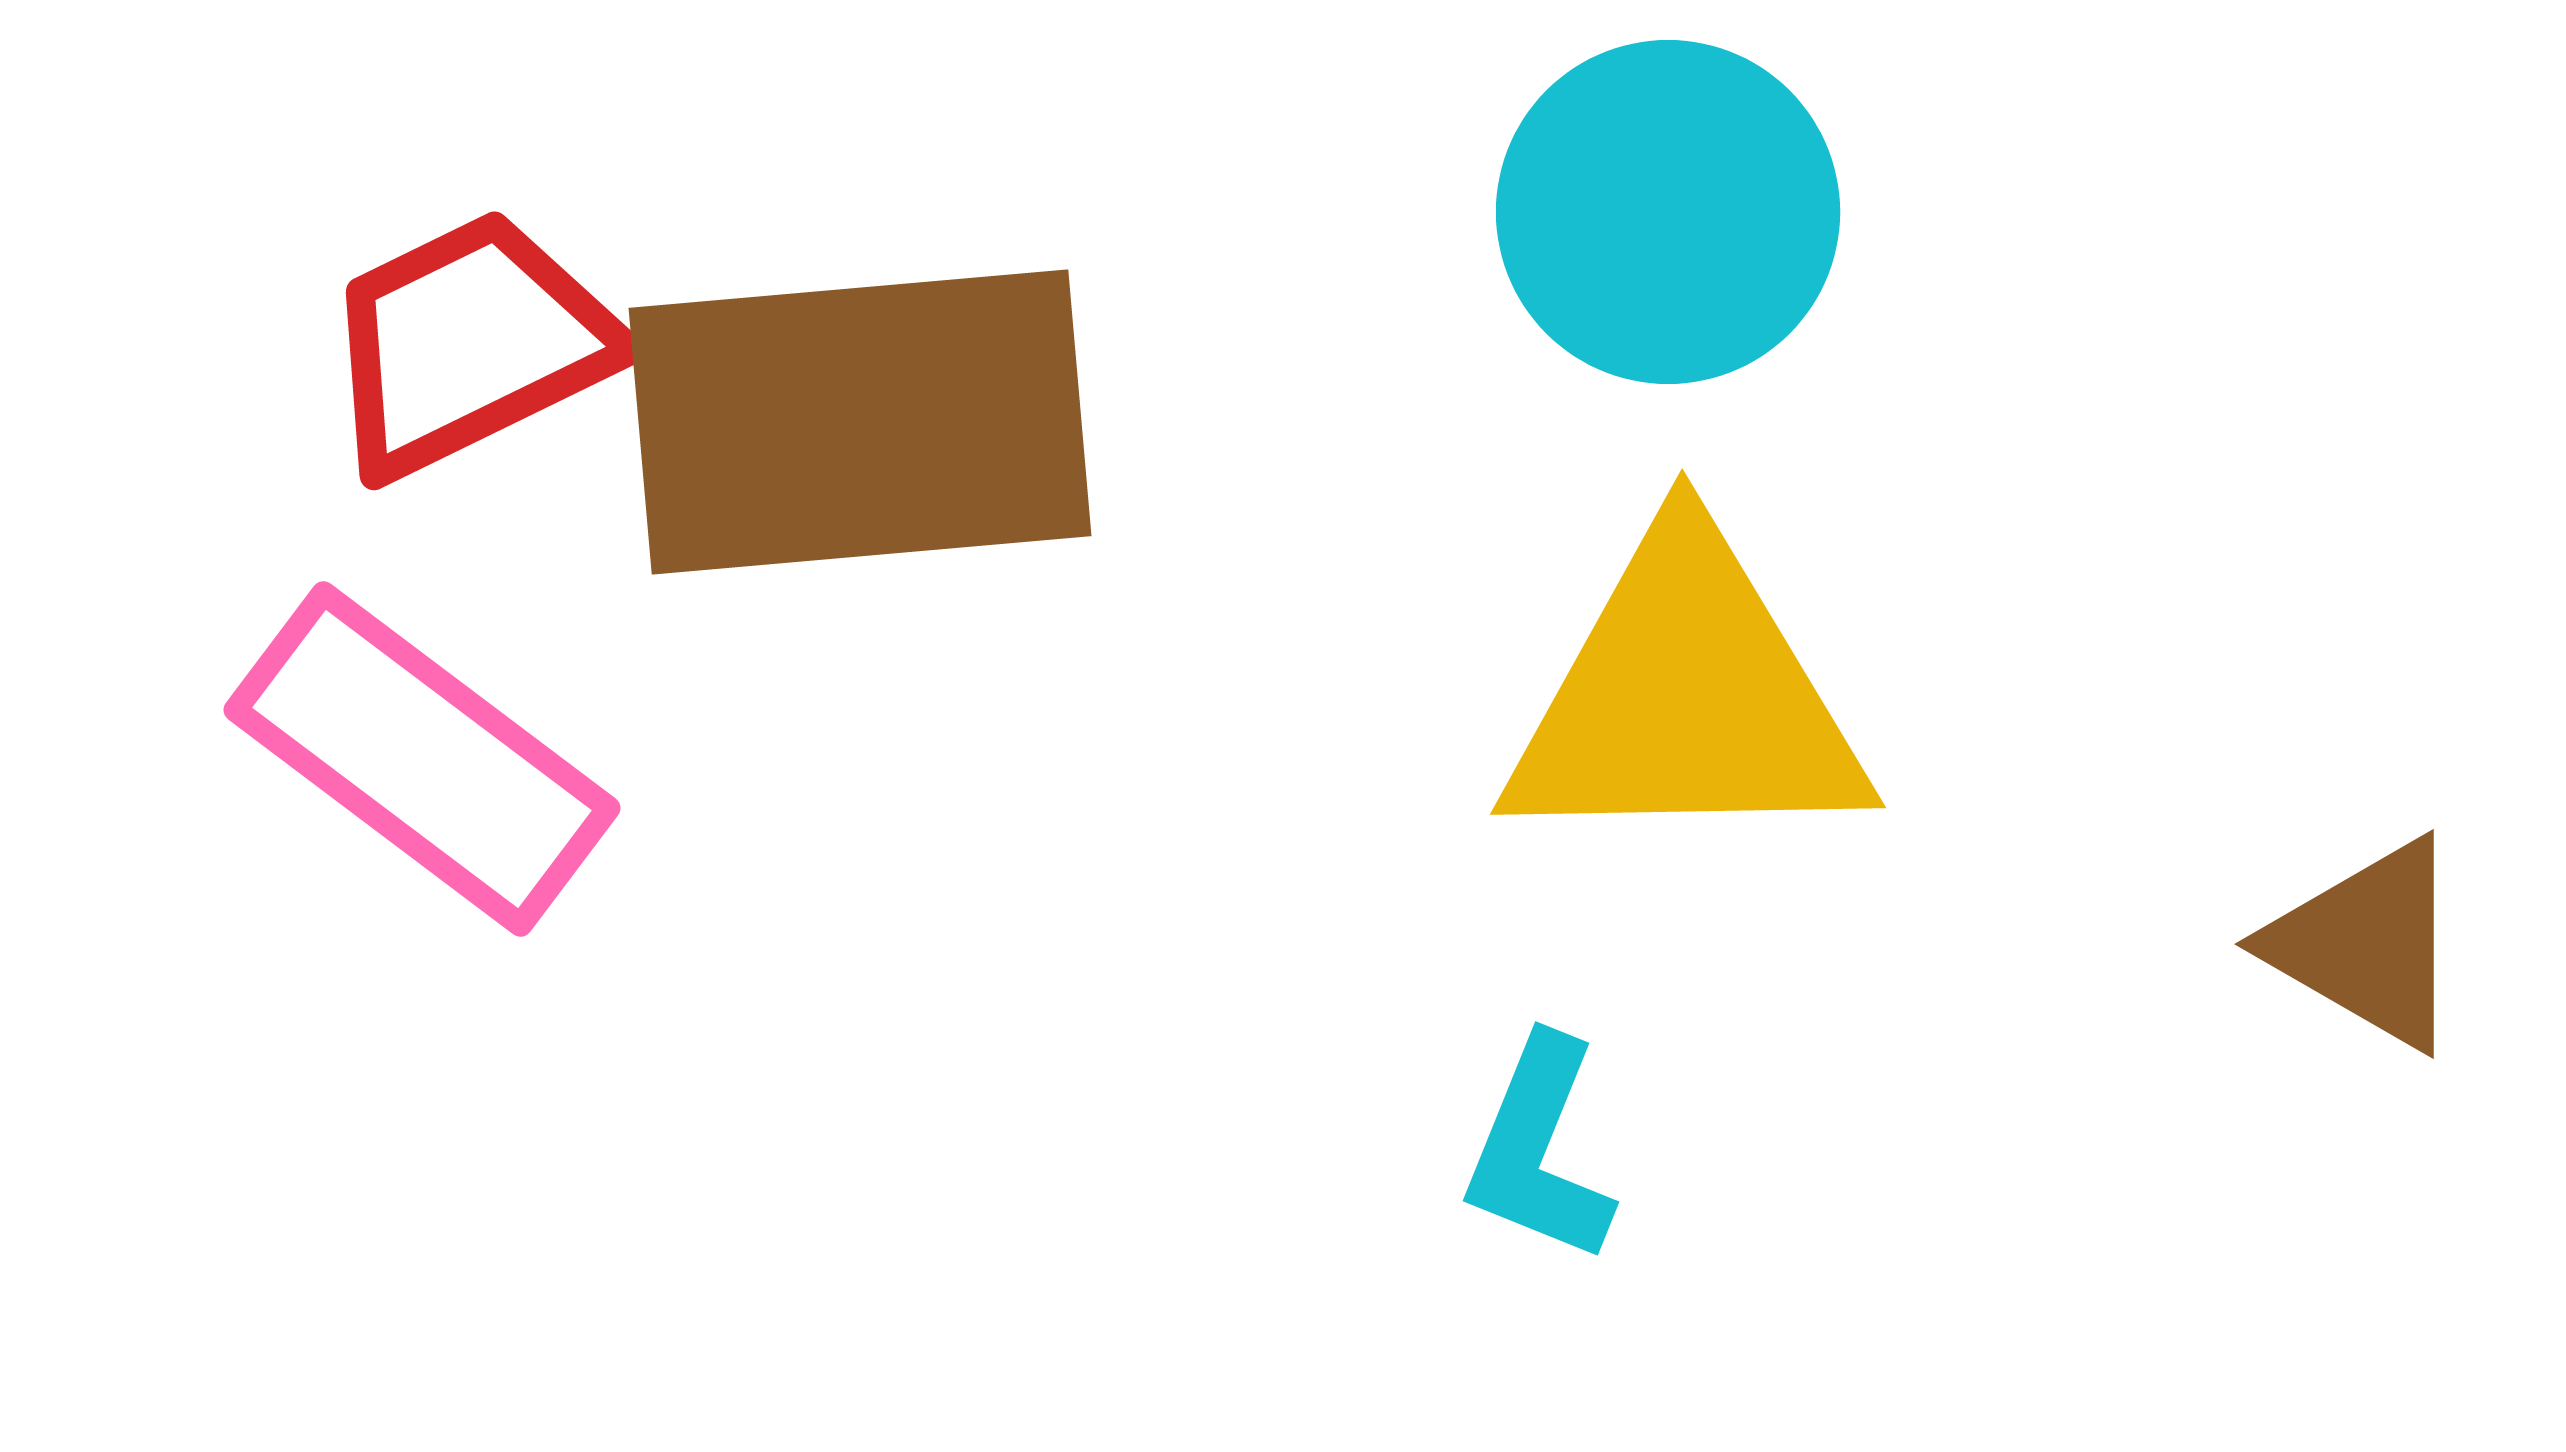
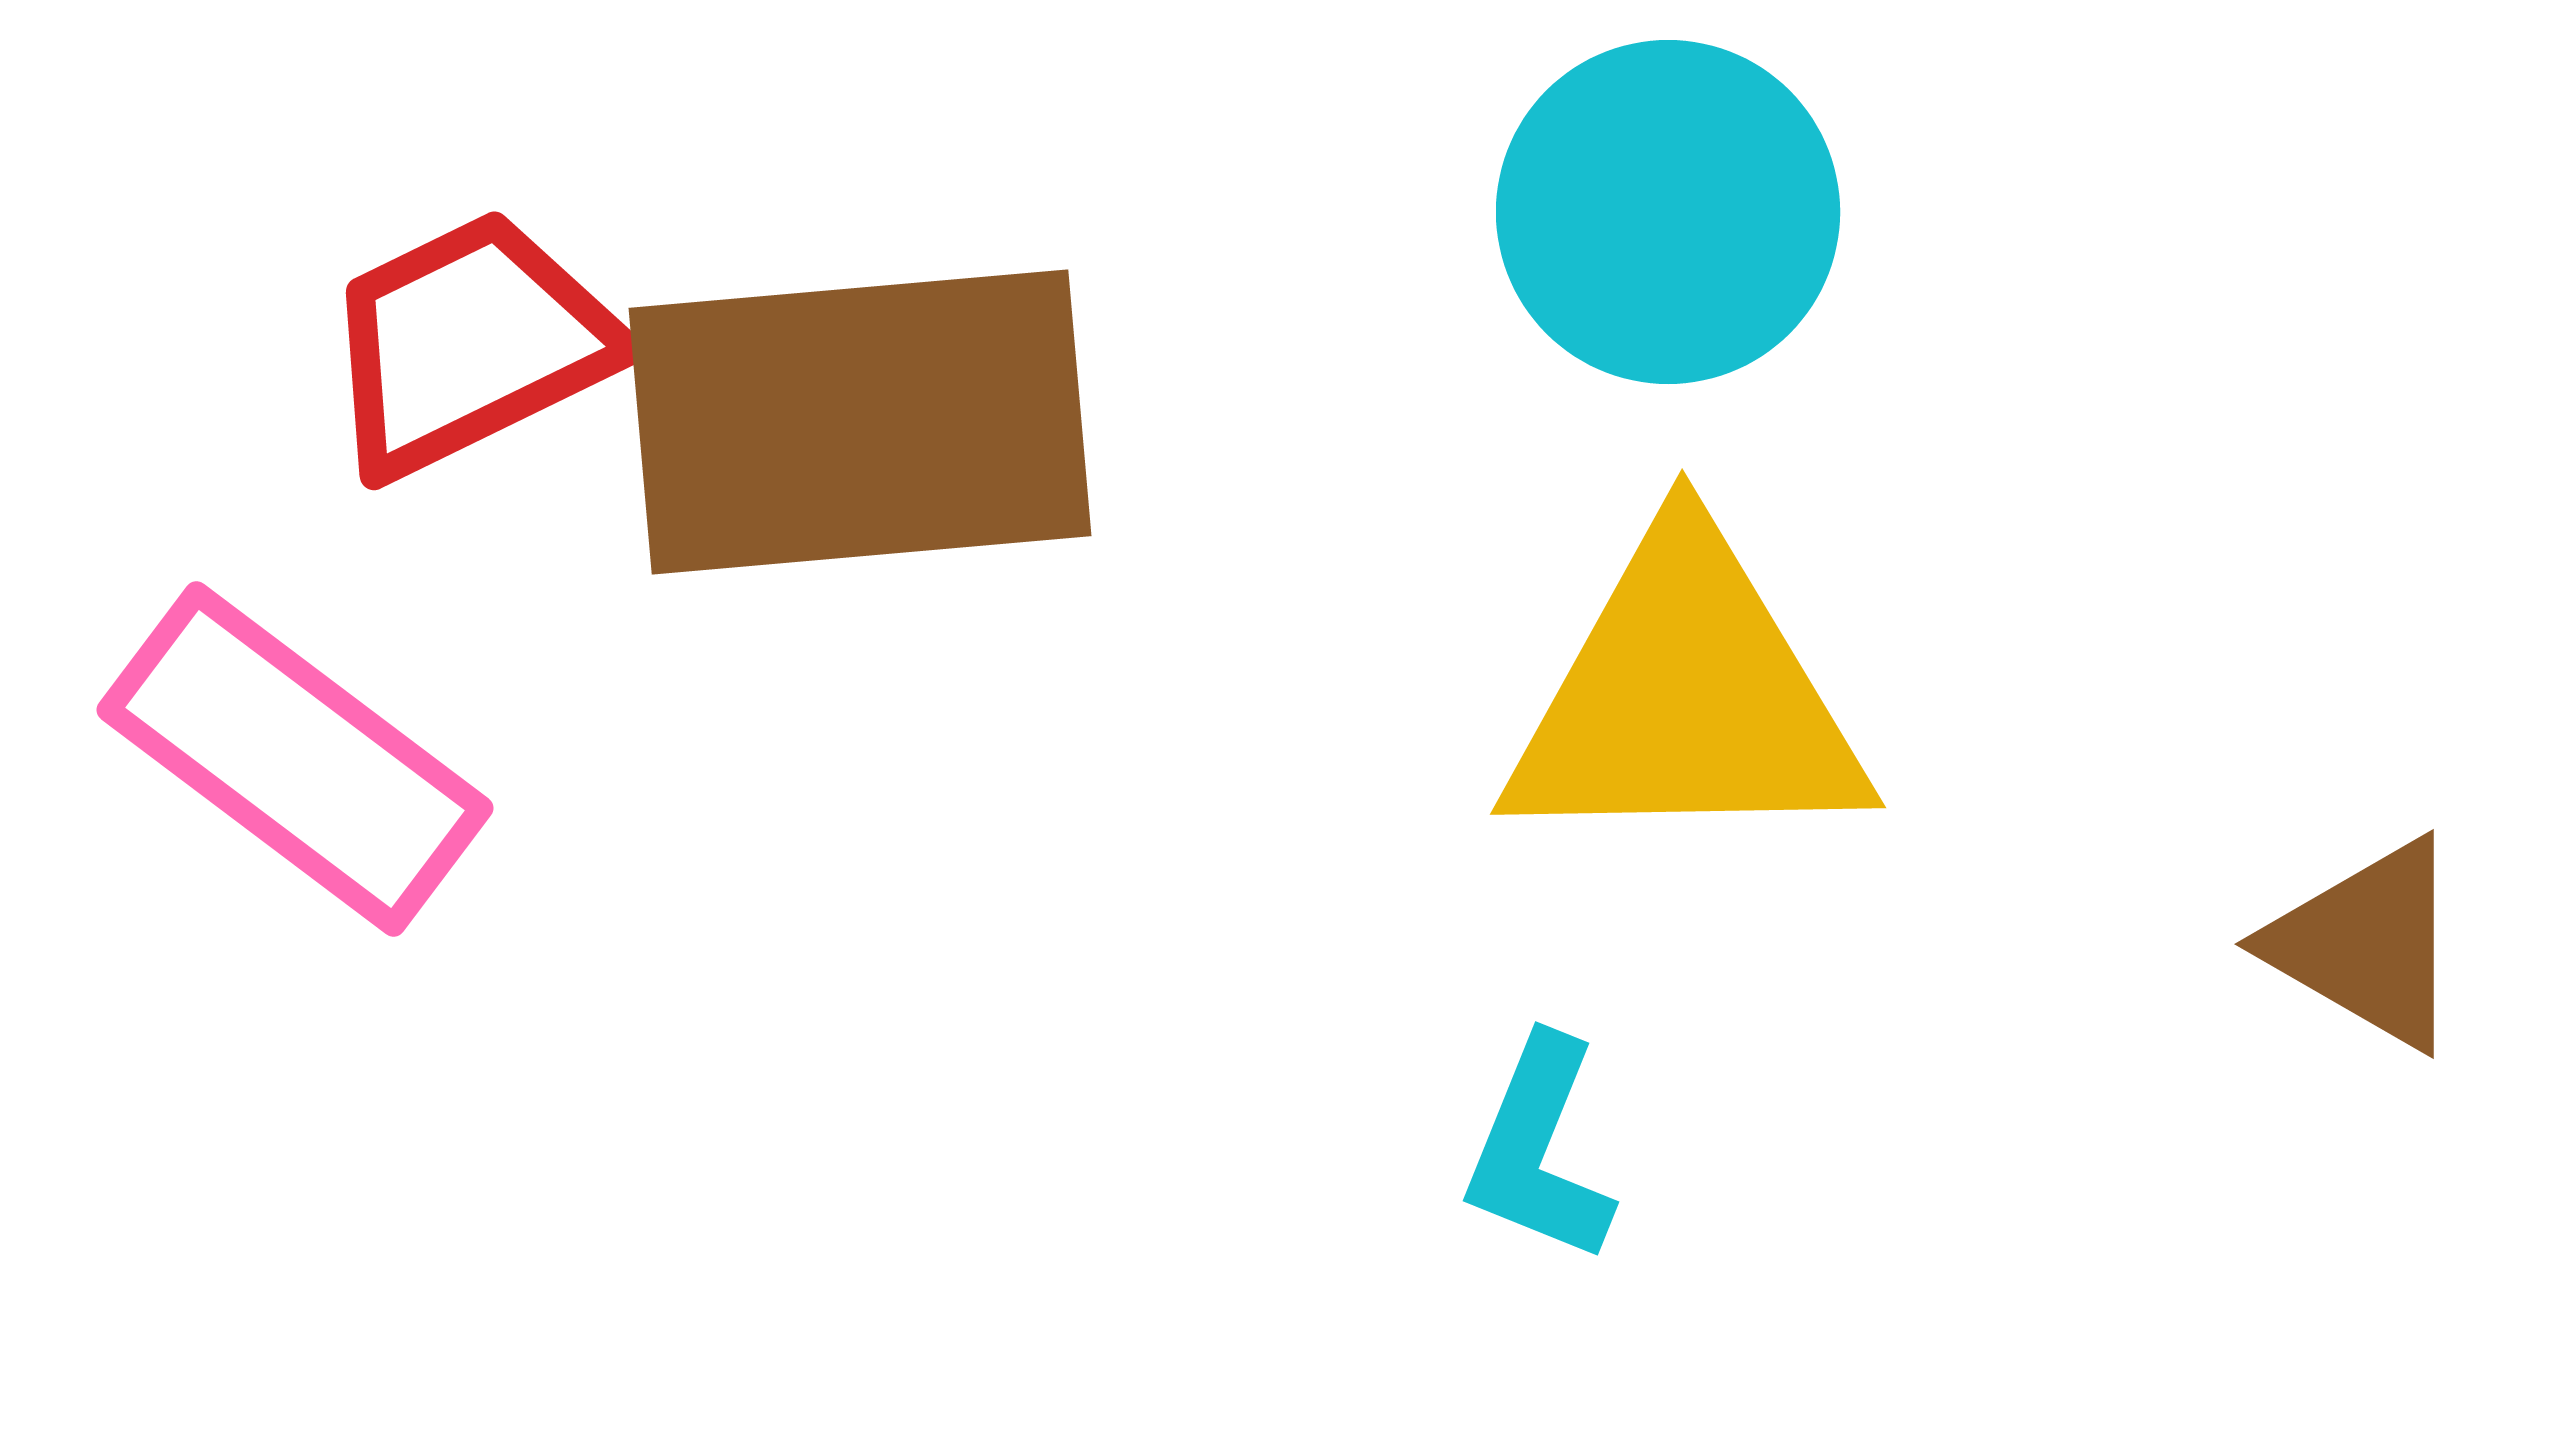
pink rectangle: moved 127 px left
